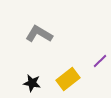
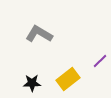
black star: rotated 12 degrees counterclockwise
